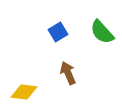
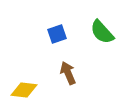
blue square: moved 1 px left, 2 px down; rotated 12 degrees clockwise
yellow diamond: moved 2 px up
